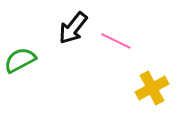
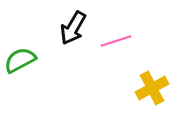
black arrow: rotated 8 degrees counterclockwise
pink line: rotated 44 degrees counterclockwise
